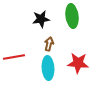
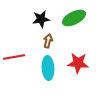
green ellipse: moved 2 px right, 2 px down; rotated 70 degrees clockwise
brown arrow: moved 1 px left, 3 px up
